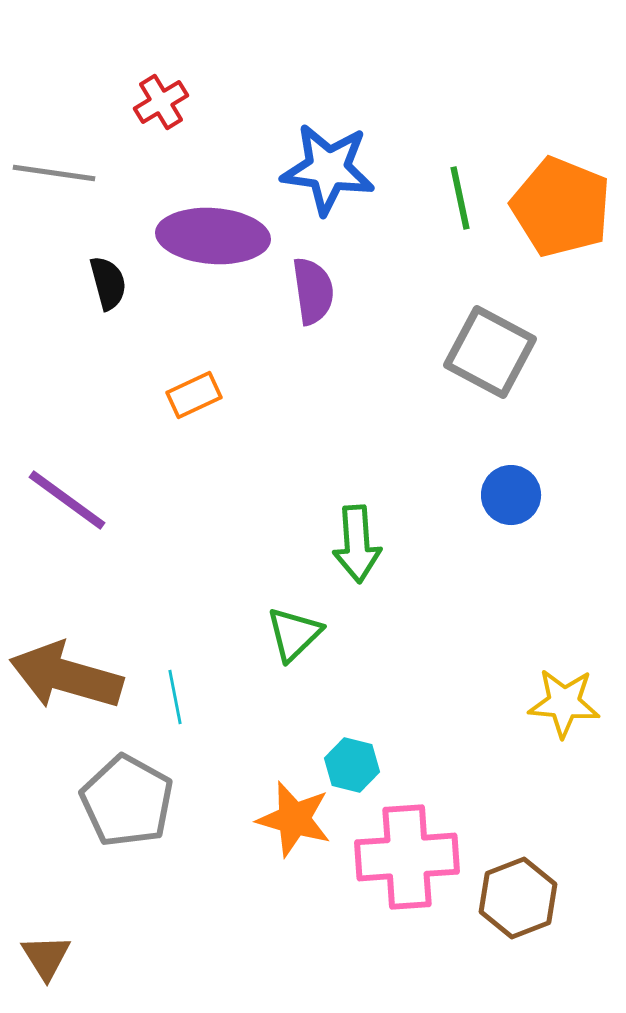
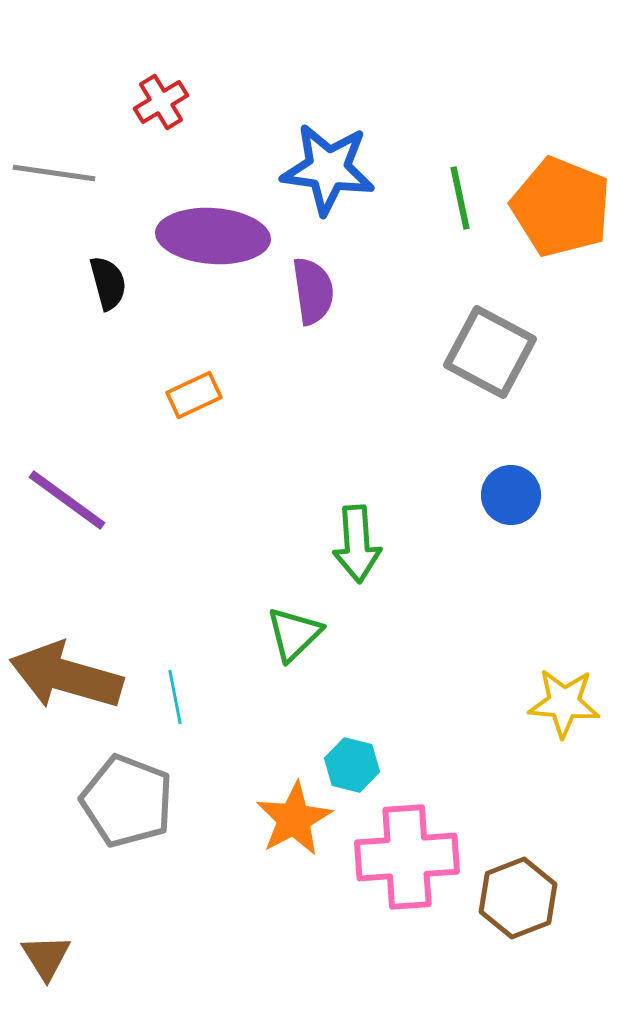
gray pentagon: rotated 8 degrees counterclockwise
orange star: rotated 28 degrees clockwise
